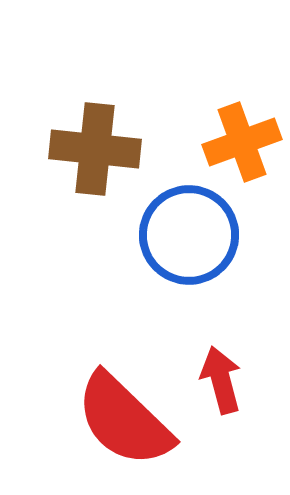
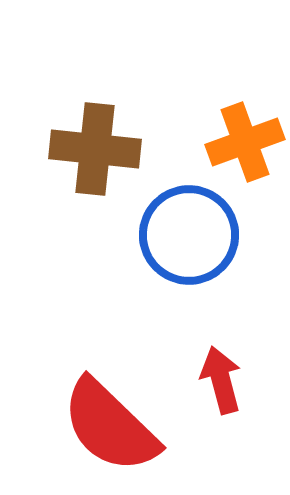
orange cross: moved 3 px right
red semicircle: moved 14 px left, 6 px down
